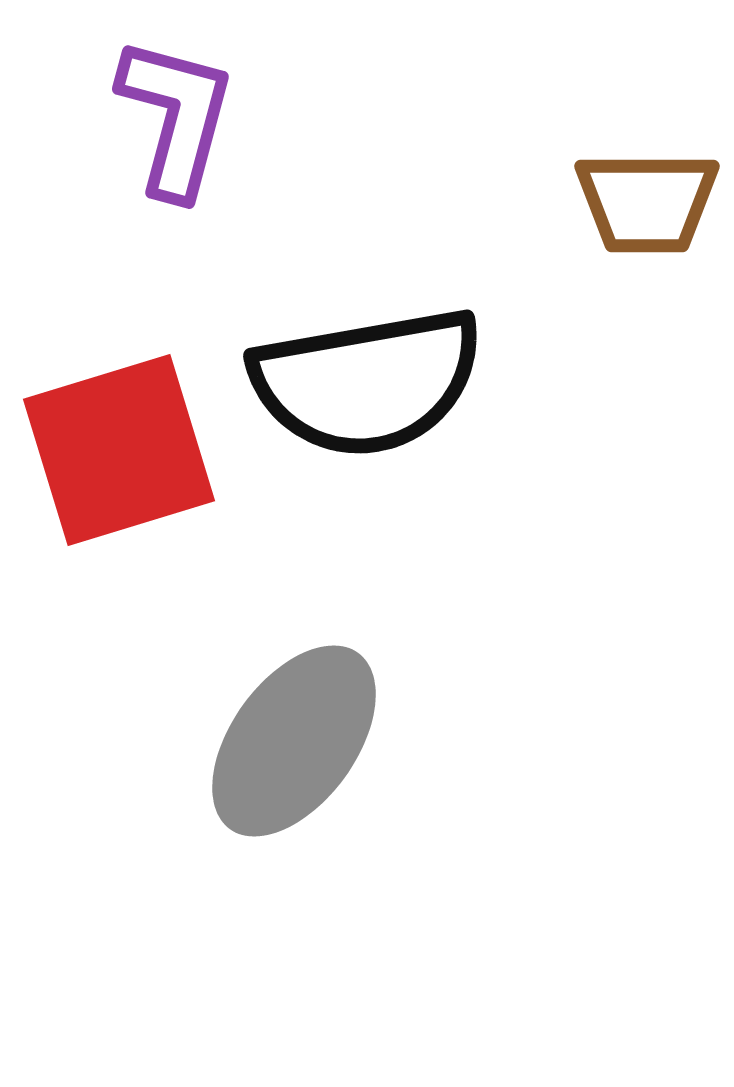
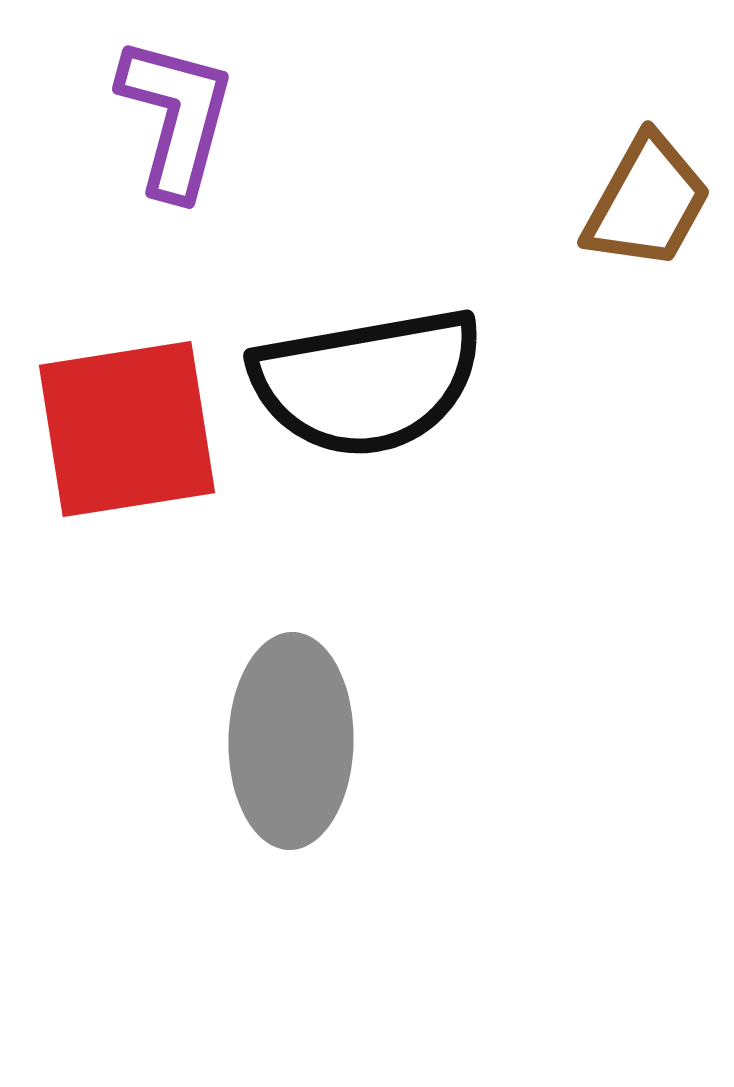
brown trapezoid: rotated 61 degrees counterclockwise
red square: moved 8 px right, 21 px up; rotated 8 degrees clockwise
gray ellipse: moved 3 px left; rotated 35 degrees counterclockwise
